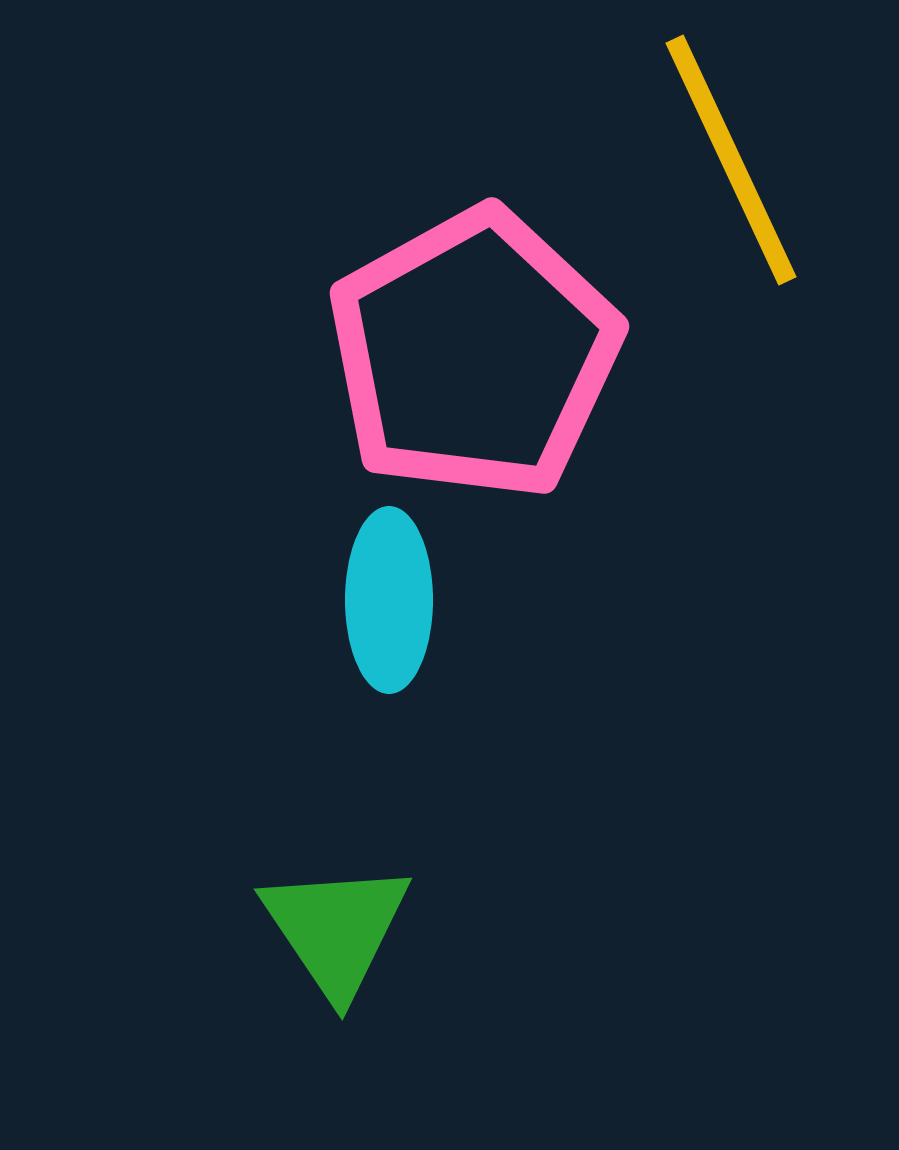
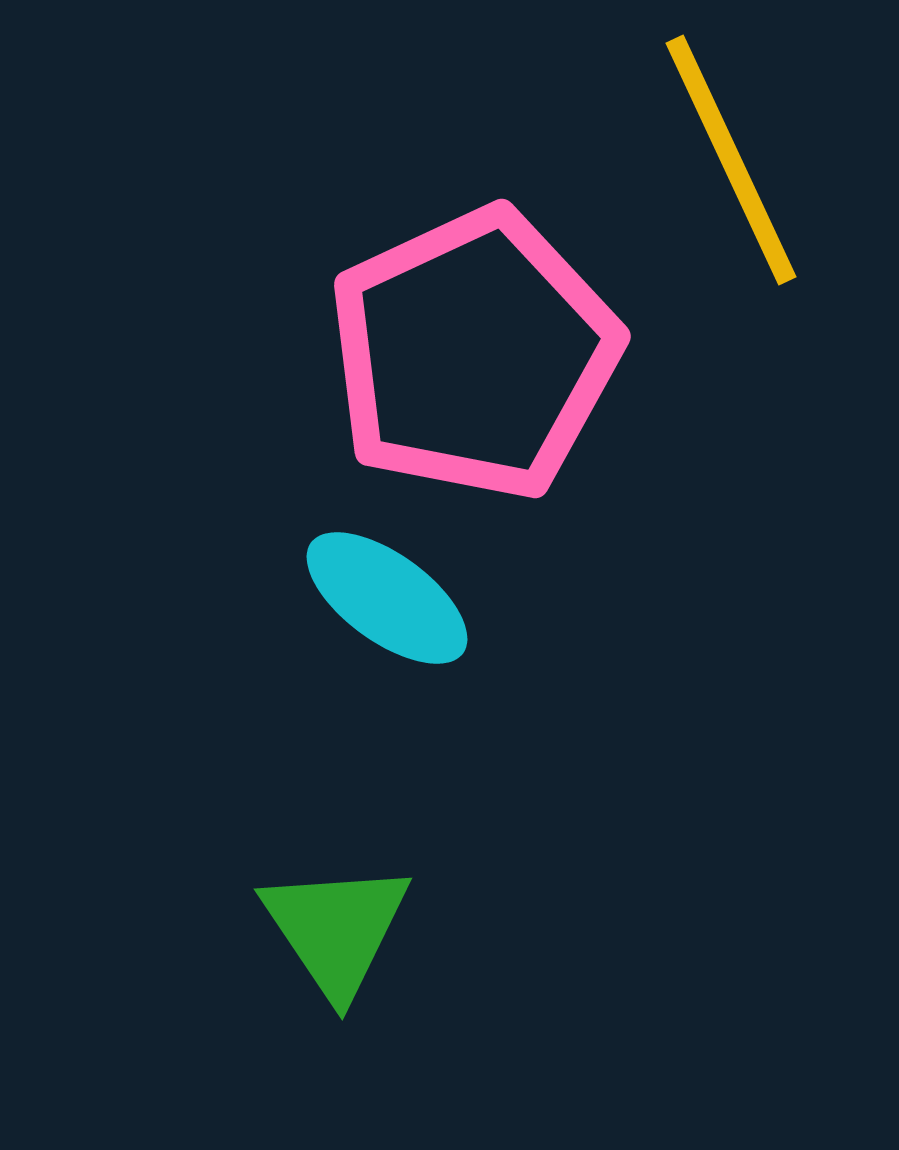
pink pentagon: rotated 4 degrees clockwise
cyan ellipse: moved 2 px left, 2 px up; rotated 54 degrees counterclockwise
